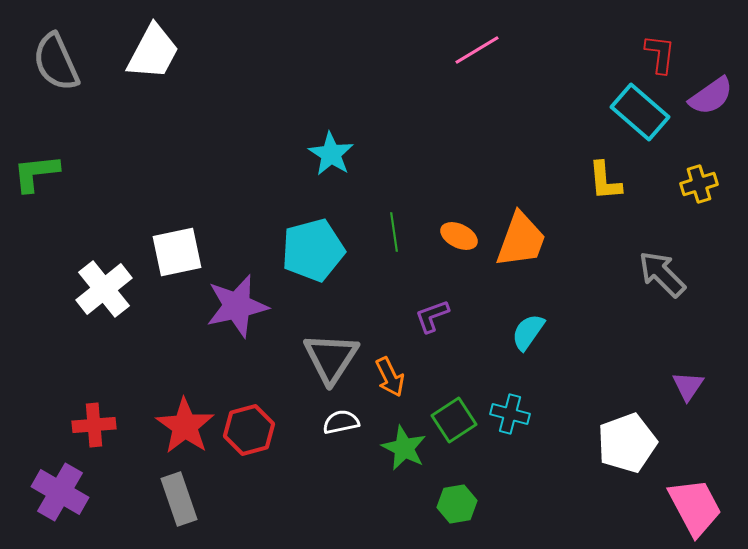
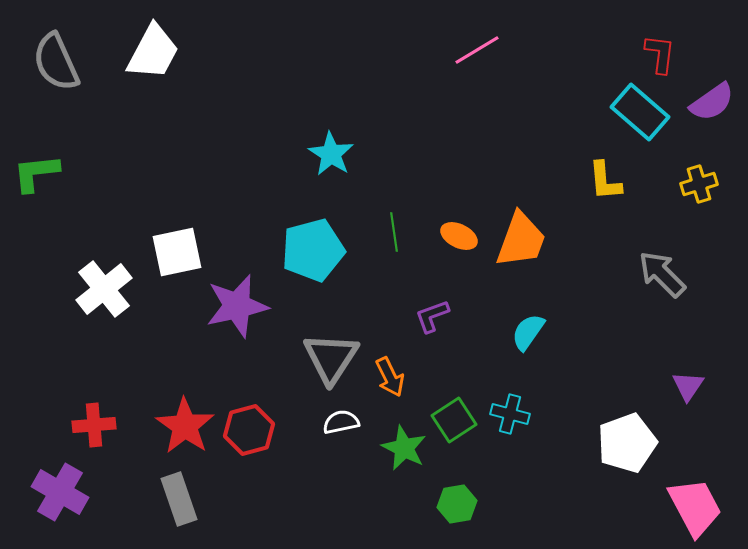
purple semicircle: moved 1 px right, 6 px down
